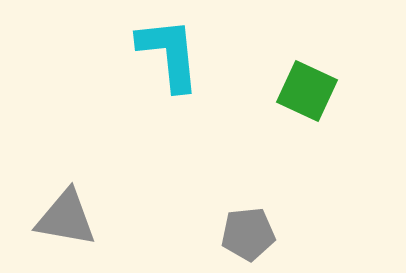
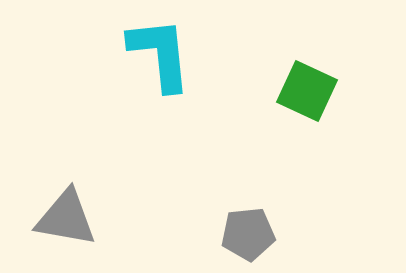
cyan L-shape: moved 9 px left
